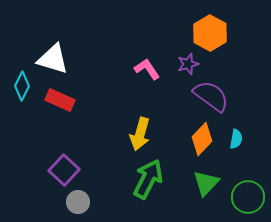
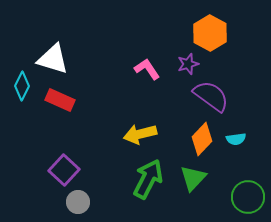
yellow arrow: rotated 60 degrees clockwise
cyan semicircle: rotated 72 degrees clockwise
green triangle: moved 13 px left, 5 px up
